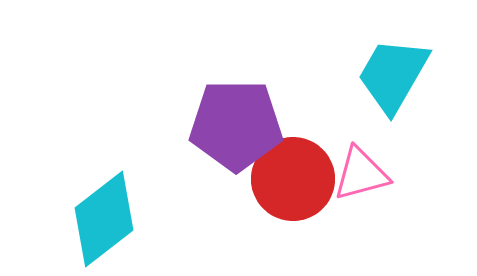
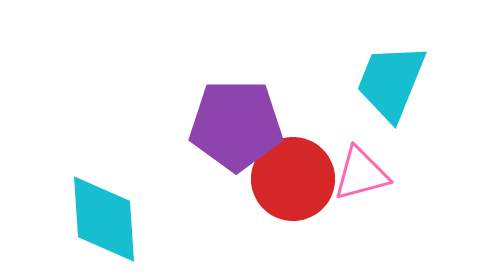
cyan trapezoid: moved 2 px left, 7 px down; rotated 8 degrees counterclockwise
cyan diamond: rotated 56 degrees counterclockwise
